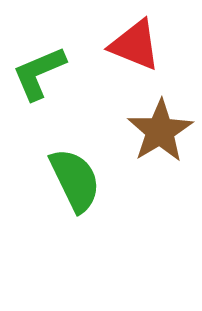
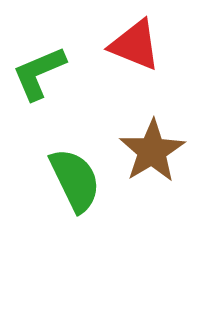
brown star: moved 8 px left, 20 px down
